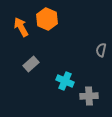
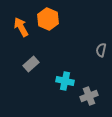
orange hexagon: moved 1 px right
cyan cross: rotated 12 degrees counterclockwise
gray cross: rotated 18 degrees counterclockwise
